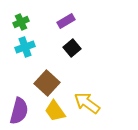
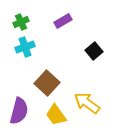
purple rectangle: moved 3 px left
black square: moved 22 px right, 3 px down
yellow trapezoid: moved 1 px right, 4 px down
